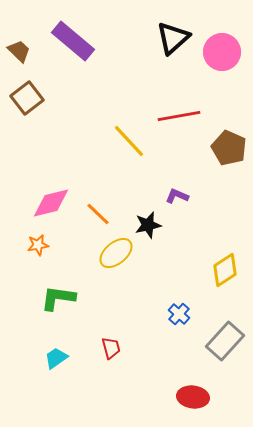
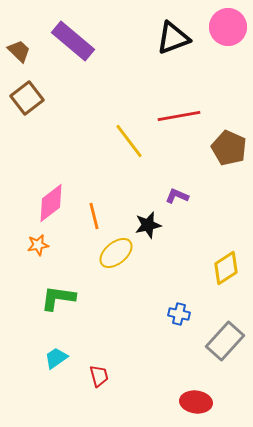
black triangle: rotated 21 degrees clockwise
pink circle: moved 6 px right, 25 px up
yellow line: rotated 6 degrees clockwise
pink diamond: rotated 24 degrees counterclockwise
orange line: moved 4 px left, 2 px down; rotated 32 degrees clockwise
yellow diamond: moved 1 px right, 2 px up
blue cross: rotated 30 degrees counterclockwise
red trapezoid: moved 12 px left, 28 px down
red ellipse: moved 3 px right, 5 px down
